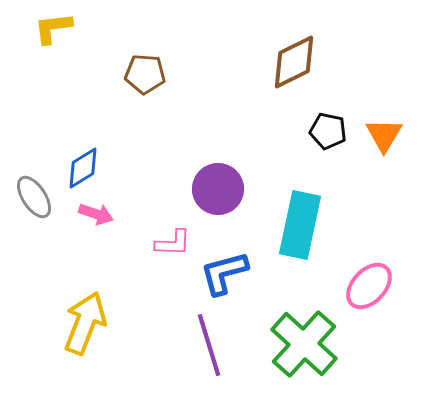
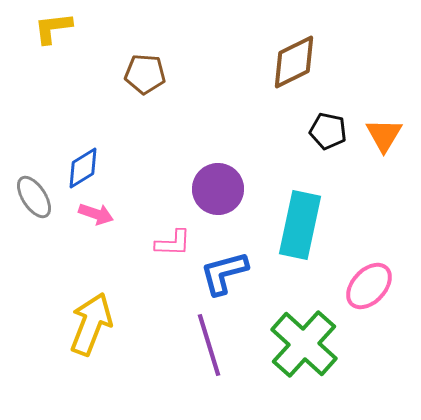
yellow arrow: moved 6 px right, 1 px down
